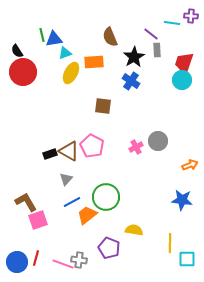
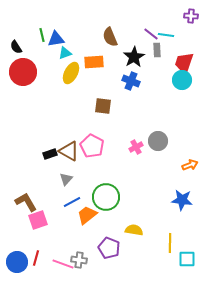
cyan line: moved 6 px left, 12 px down
blue triangle: moved 2 px right
black semicircle: moved 1 px left, 4 px up
blue cross: rotated 12 degrees counterclockwise
